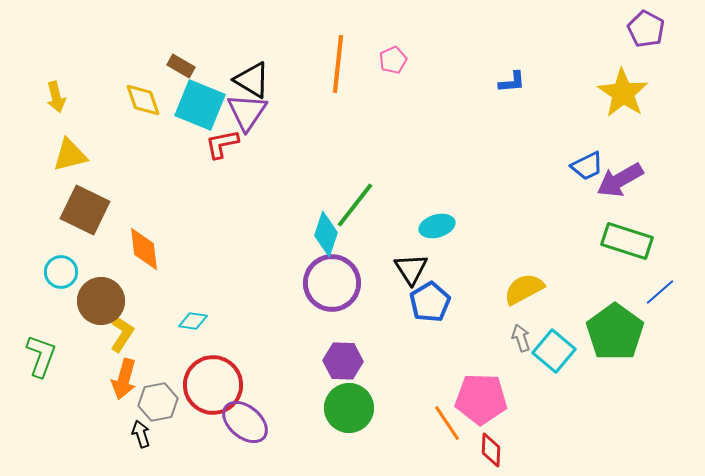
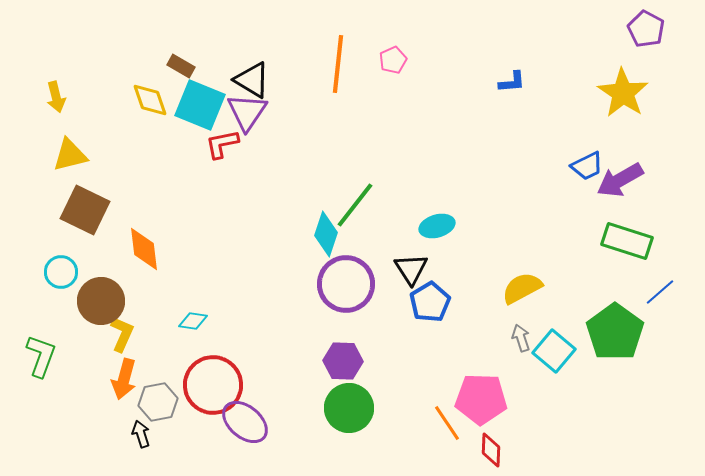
yellow diamond at (143, 100): moved 7 px right
purple circle at (332, 283): moved 14 px right, 1 px down
yellow semicircle at (524, 289): moved 2 px left, 1 px up
yellow L-shape at (122, 334): rotated 9 degrees counterclockwise
